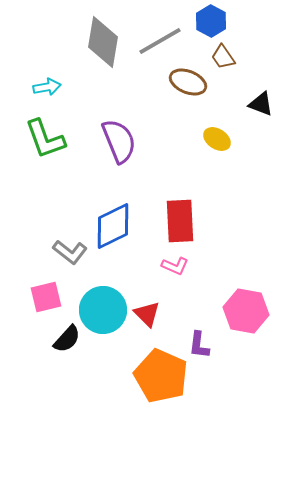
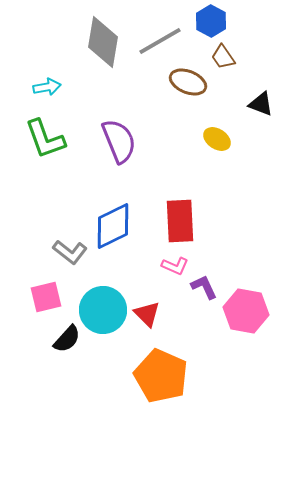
purple L-shape: moved 5 px right, 58 px up; rotated 148 degrees clockwise
